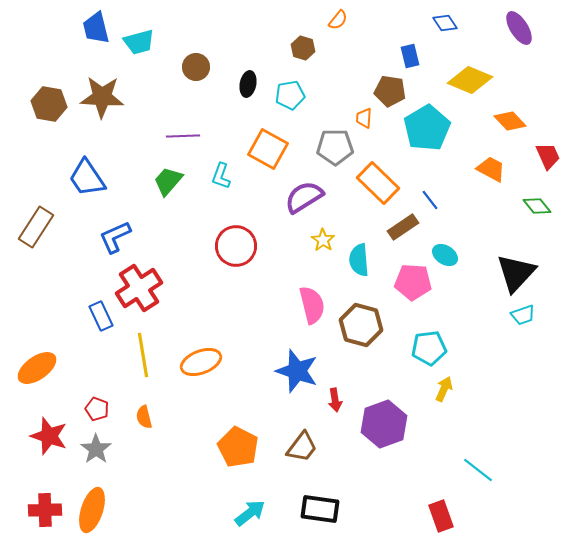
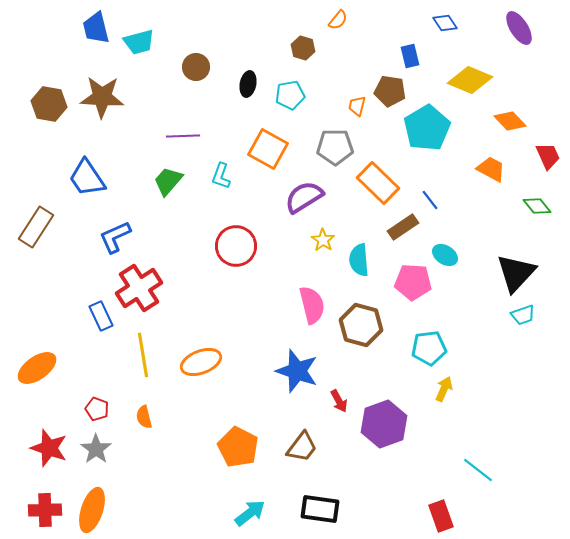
orange trapezoid at (364, 118): moved 7 px left, 12 px up; rotated 10 degrees clockwise
red arrow at (335, 400): moved 4 px right, 1 px down; rotated 20 degrees counterclockwise
red star at (49, 436): moved 12 px down
